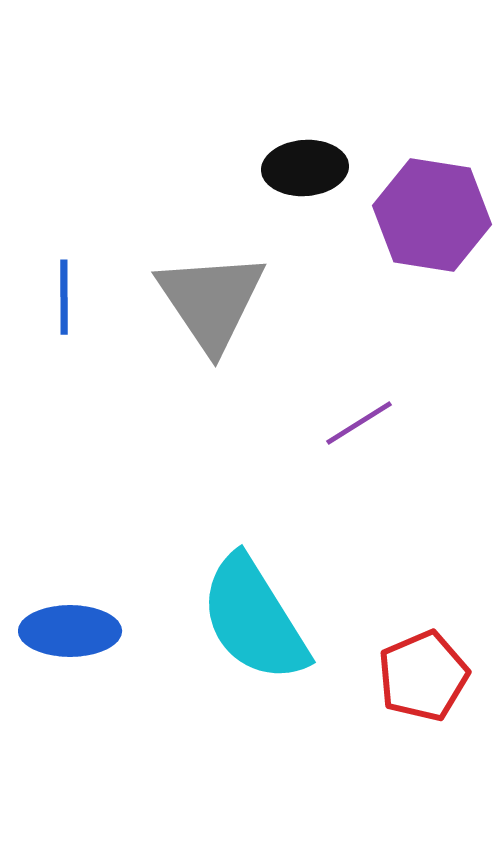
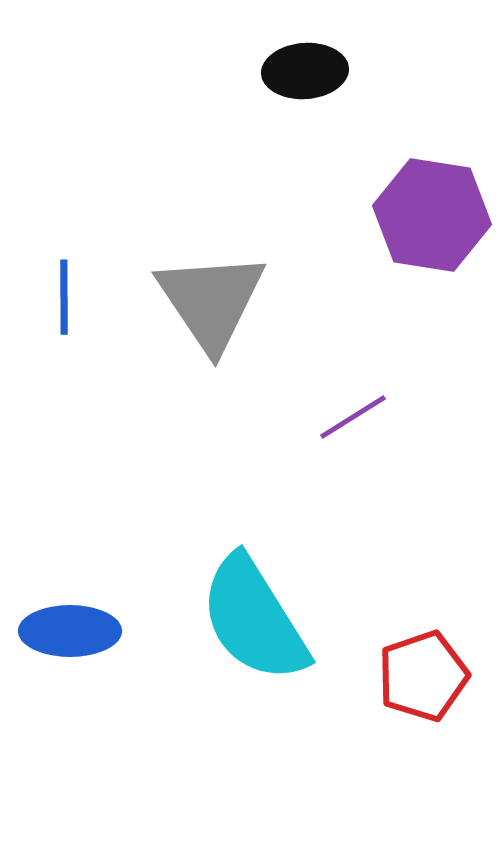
black ellipse: moved 97 px up
purple line: moved 6 px left, 6 px up
red pentagon: rotated 4 degrees clockwise
